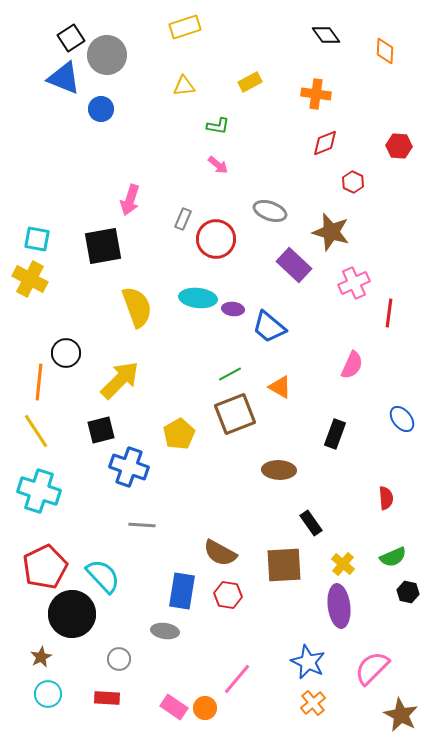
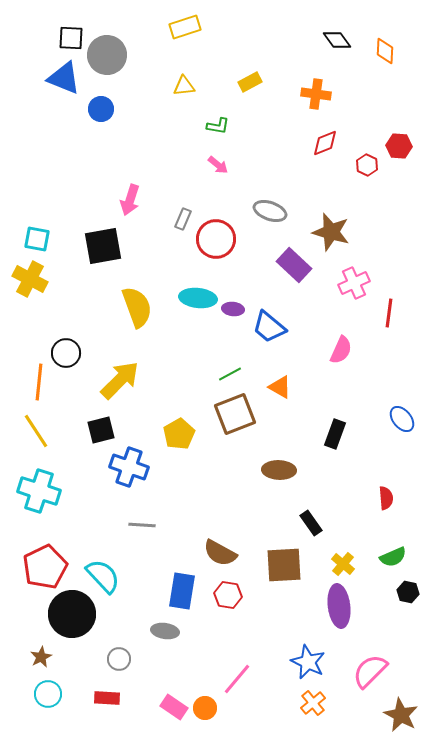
black diamond at (326, 35): moved 11 px right, 5 px down
black square at (71, 38): rotated 36 degrees clockwise
red hexagon at (353, 182): moved 14 px right, 17 px up
pink semicircle at (352, 365): moved 11 px left, 15 px up
pink semicircle at (372, 668): moved 2 px left, 3 px down
